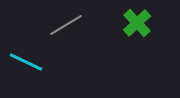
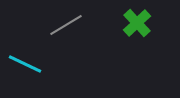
cyan line: moved 1 px left, 2 px down
